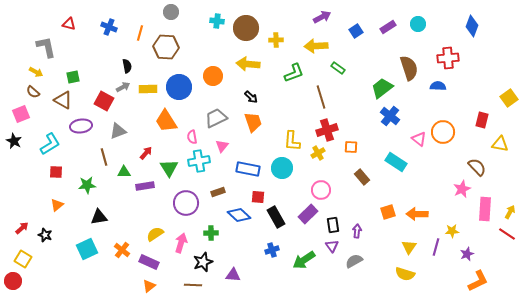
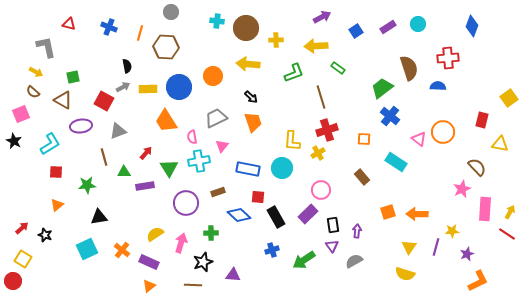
orange square at (351, 147): moved 13 px right, 8 px up
